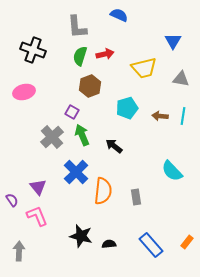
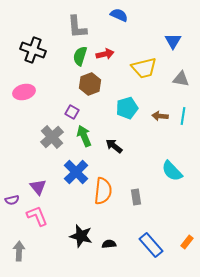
brown hexagon: moved 2 px up
green arrow: moved 2 px right, 1 px down
purple semicircle: rotated 112 degrees clockwise
